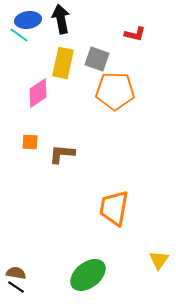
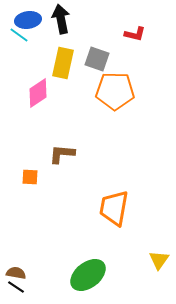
orange square: moved 35 px down
